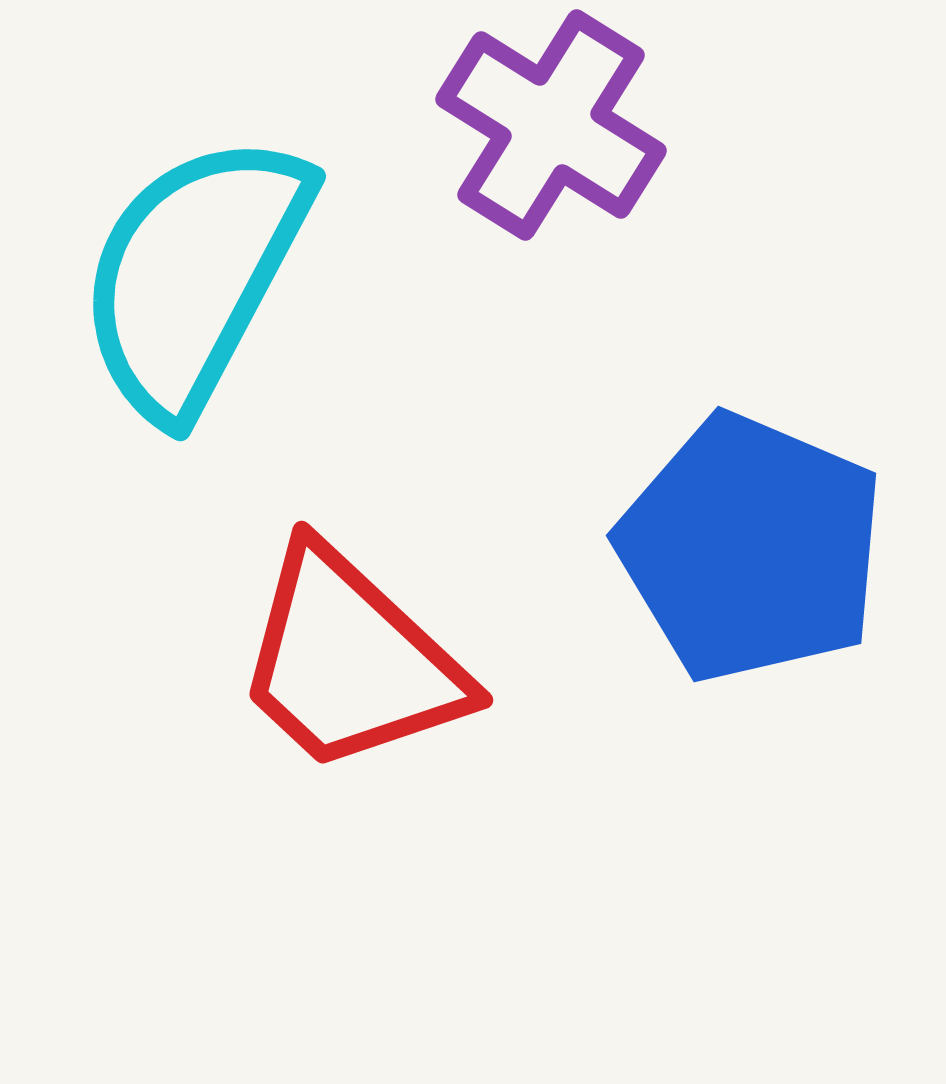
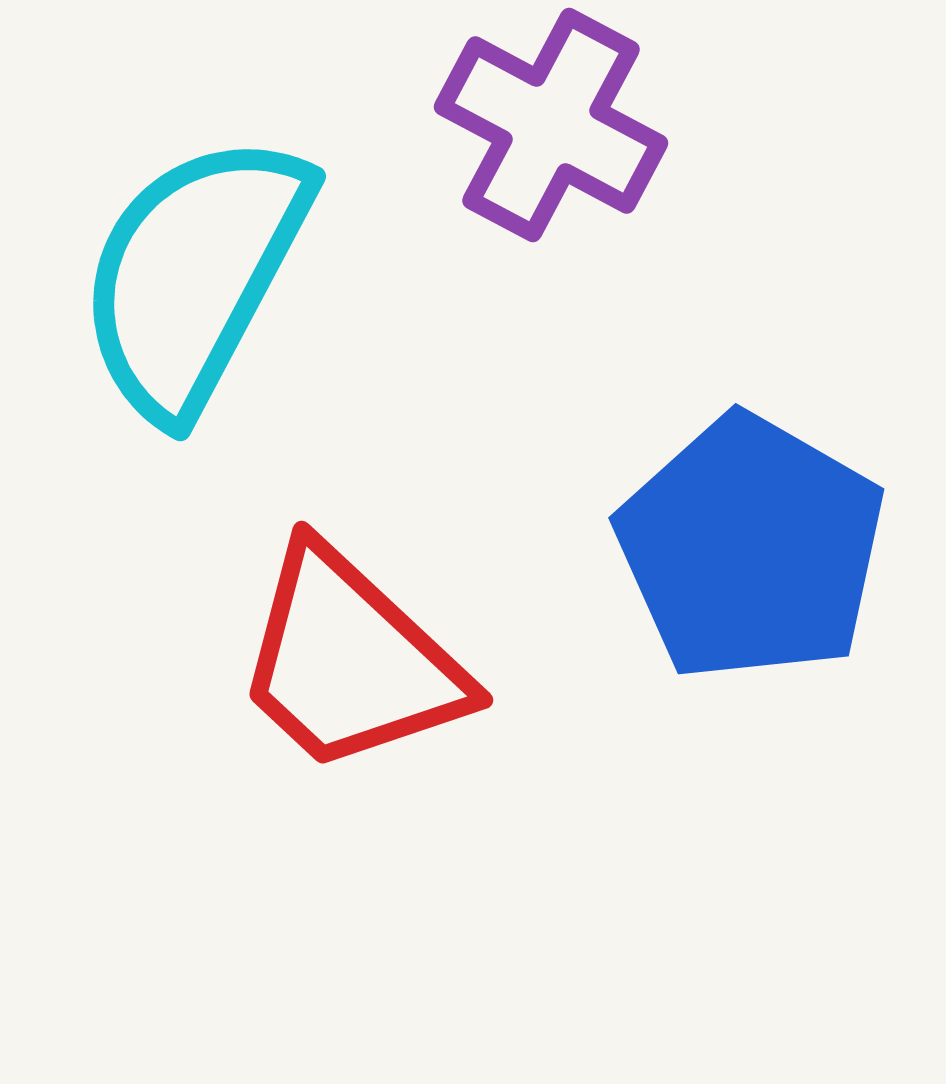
purple cross: rotated 4 degrees counterclockwise
blue pentagon: rotated 7 degrees clockwise
